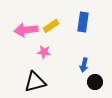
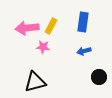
yellow rectangle: rotated 28 degrees counterclockwise
pink arrow: moved 1 px right, 2 px up
pink star: moved 1 px left, 5 px up
blue arrow: moved 14 px up; rotated 64 degrees clockwise
black circle: moved 4 px right, 5 px up
